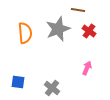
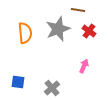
pink arrow: moved 3 px left, 2 px up
gray cross: rotated 14 degrees clockwise
